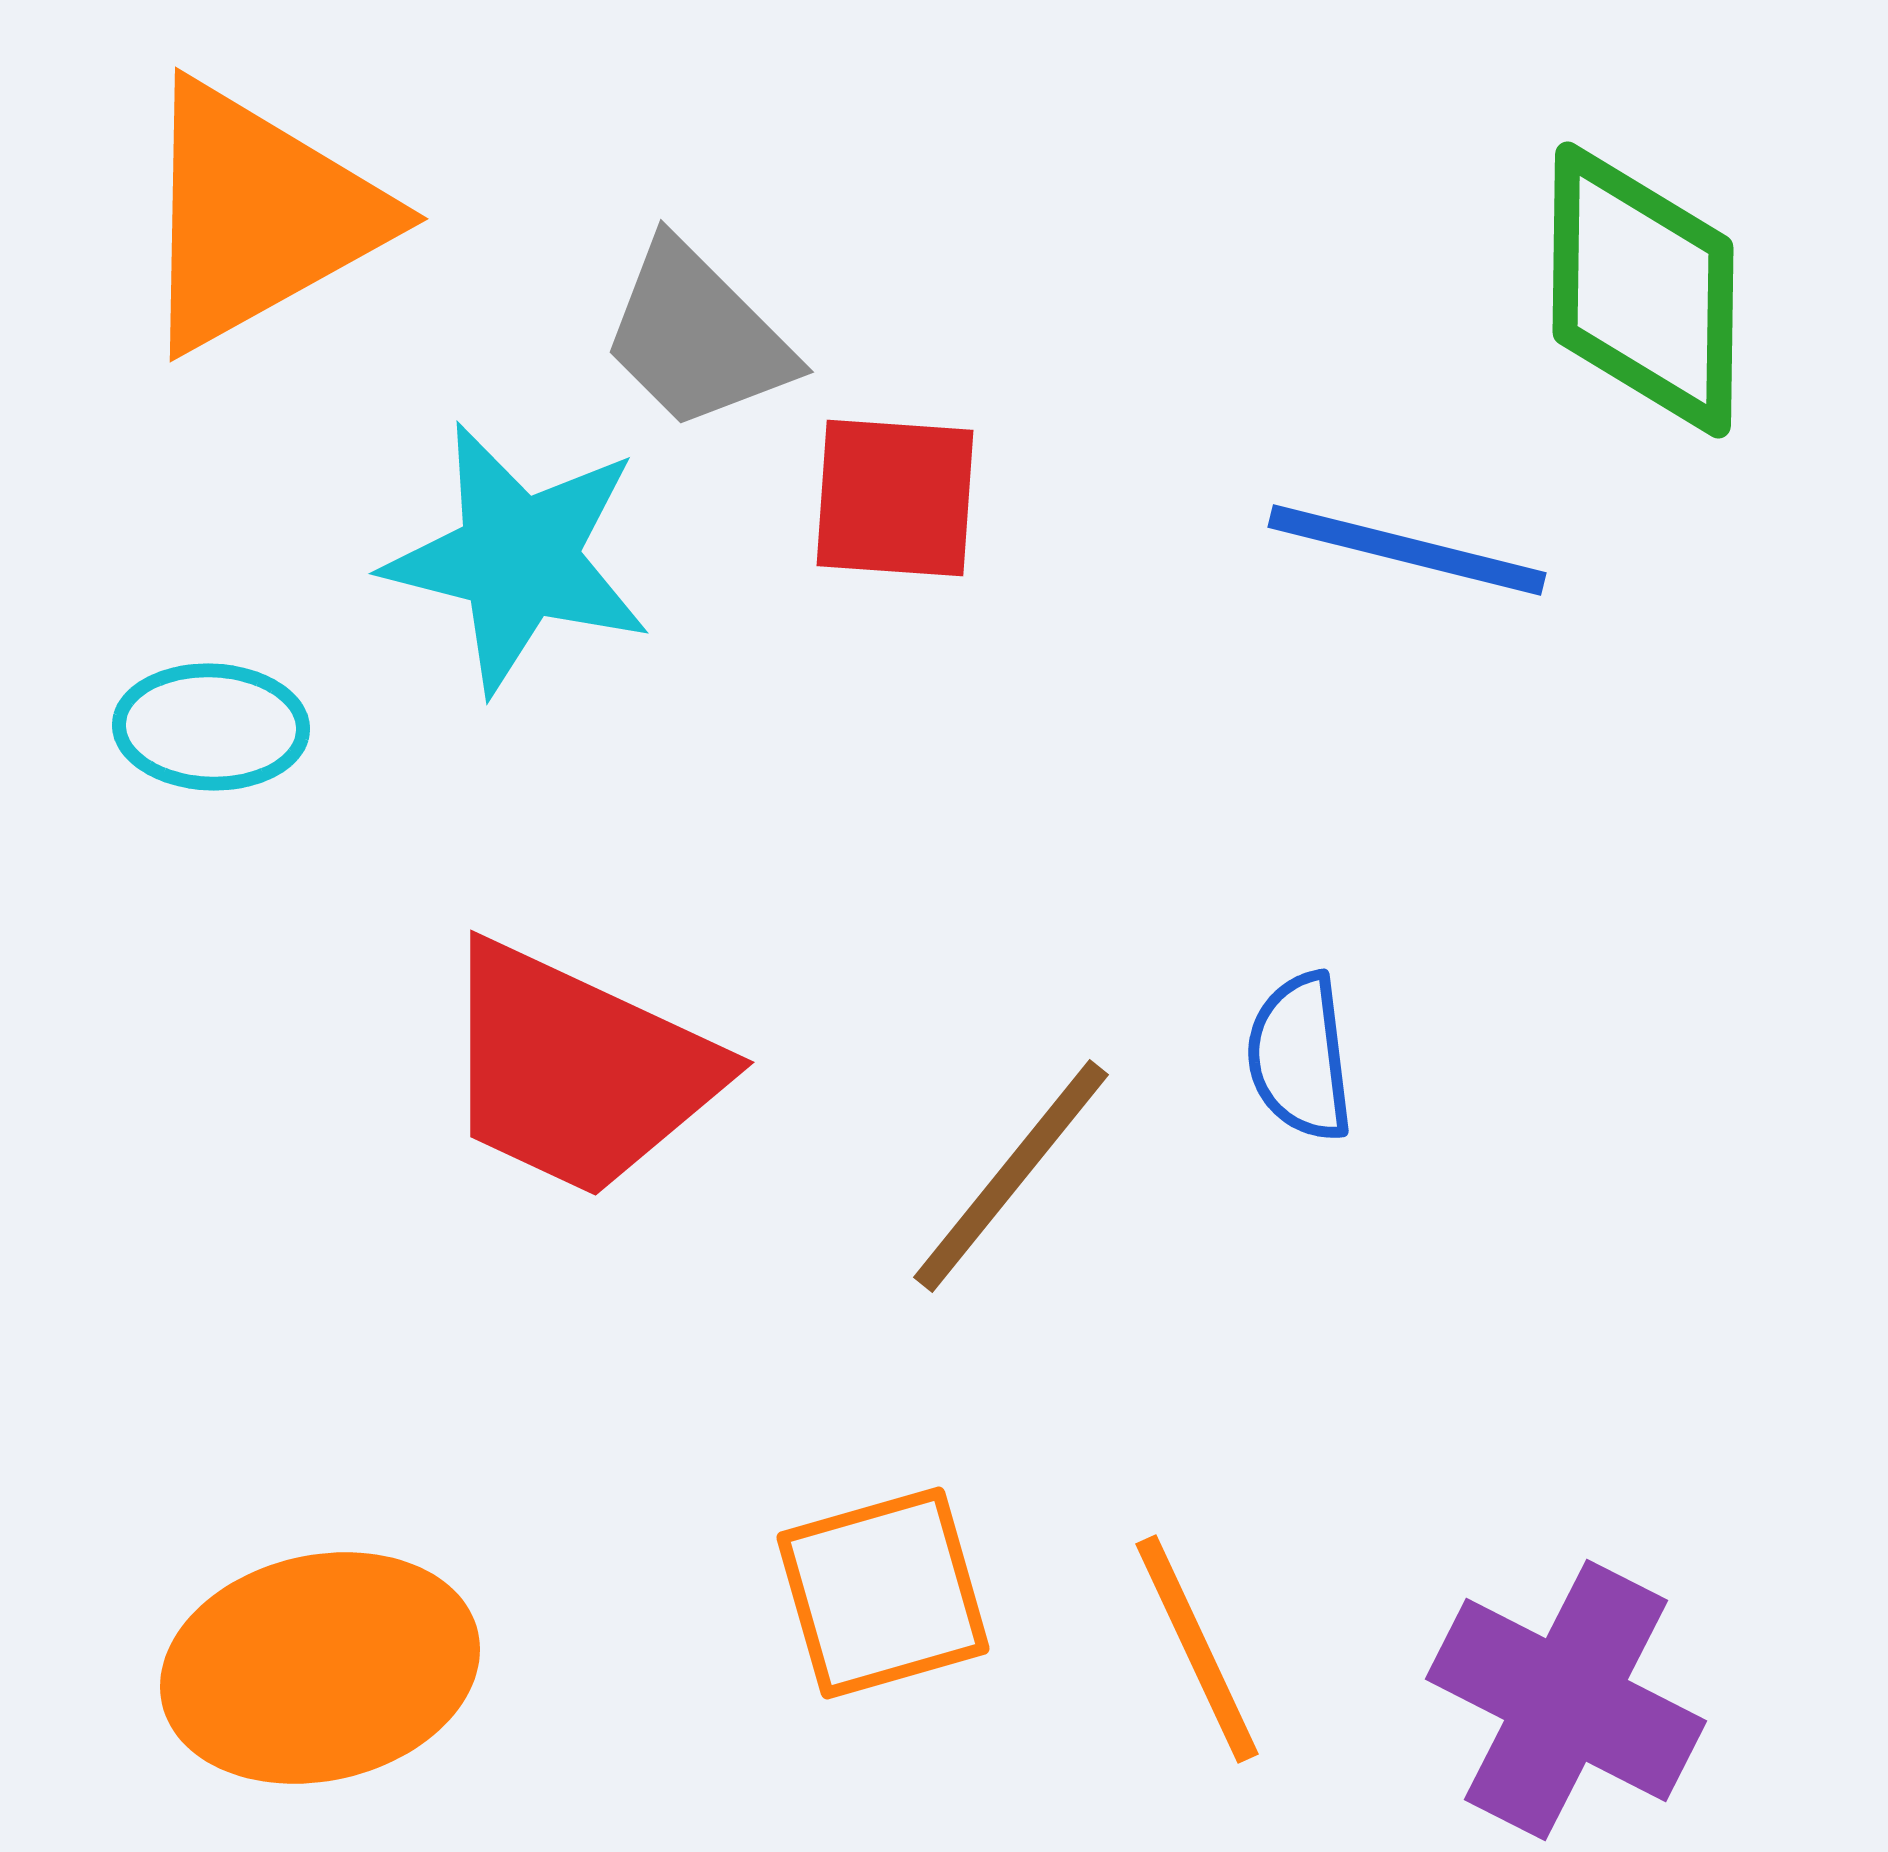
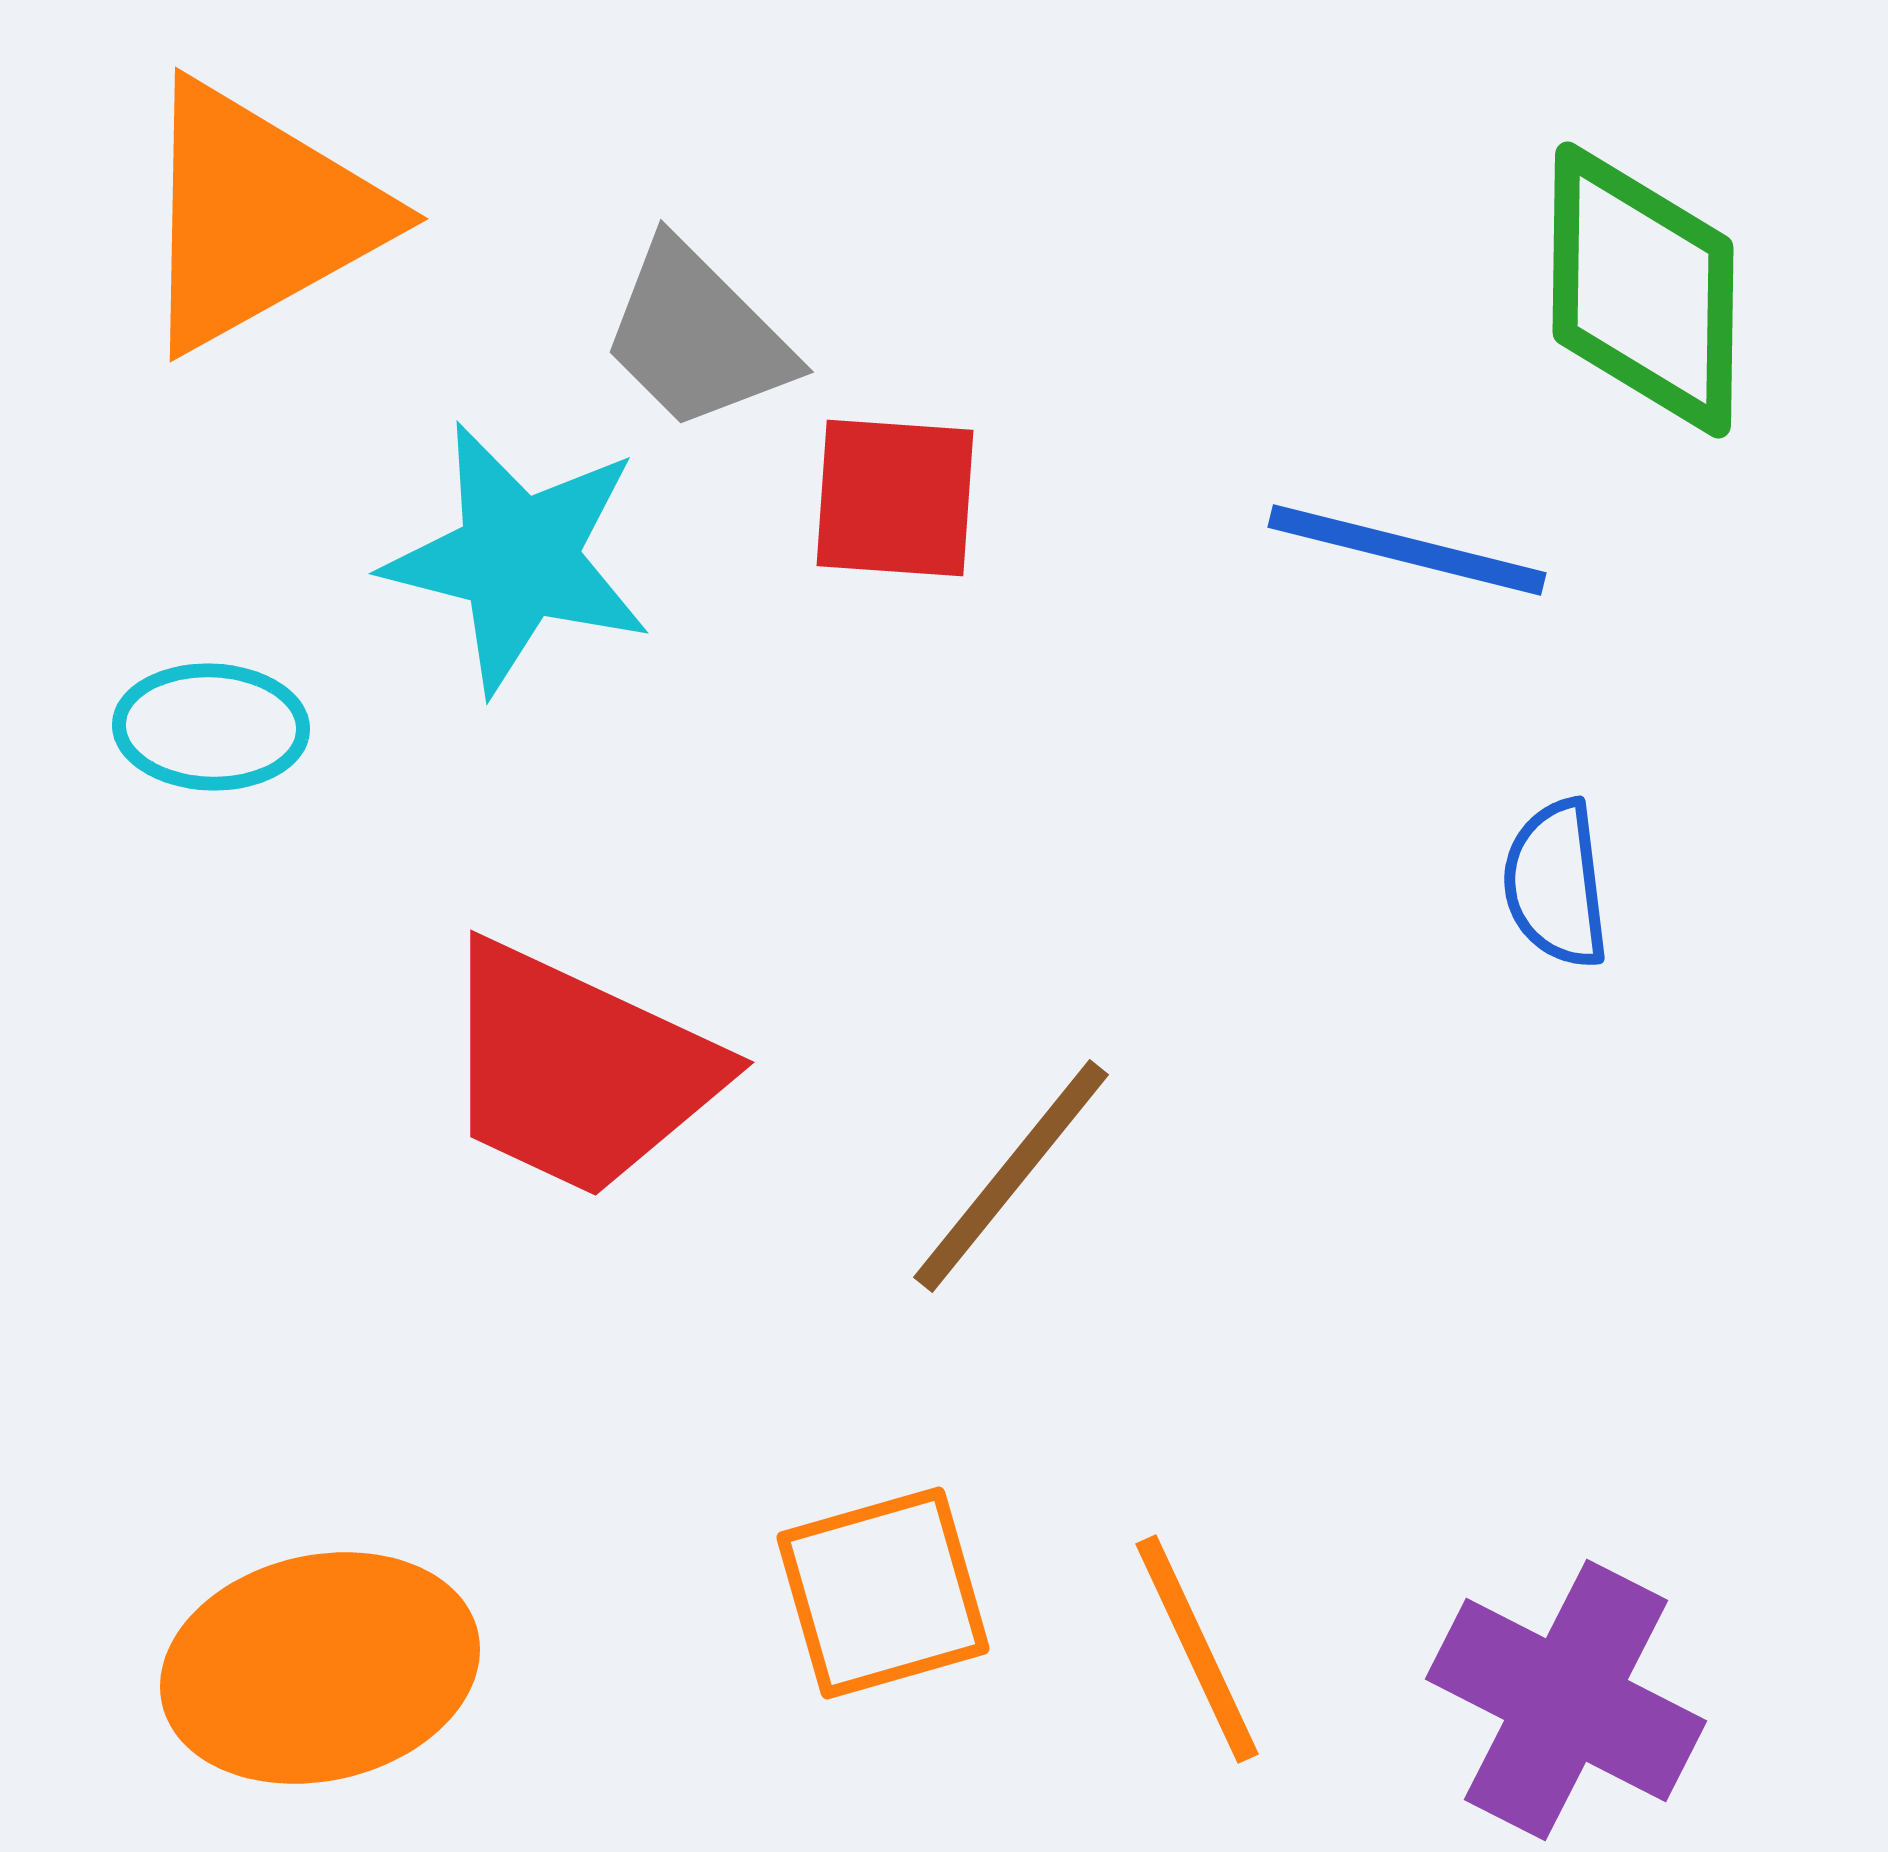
blue semicircle: moved 256 px right, 173 px up
